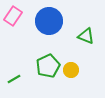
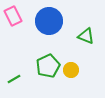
pink rectangle: rotated 60 degrees counterclockwise
